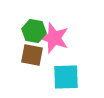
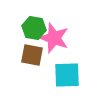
green hexagon: moved 3 px up
cyan square: moved 1 px right, 2 px up
